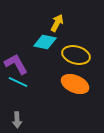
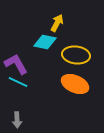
yellow ellipse: rotated 8 degrees counterclockwise
